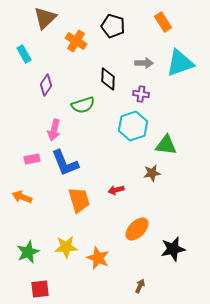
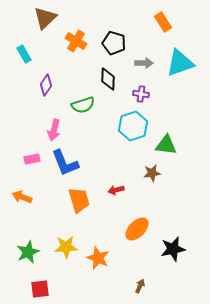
black pentagon: moved 1 px right, 17 px down
